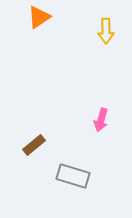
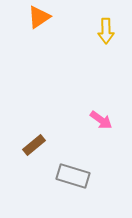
pink arrow: rotated 70 degrees counterclockwise
